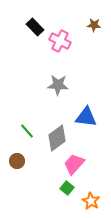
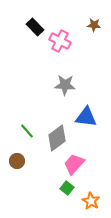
gray star: moved 7 px right
